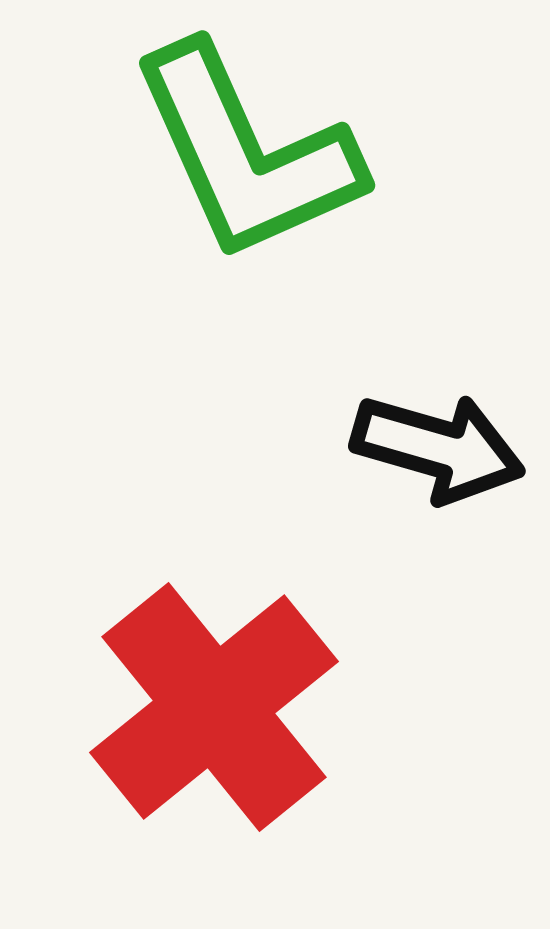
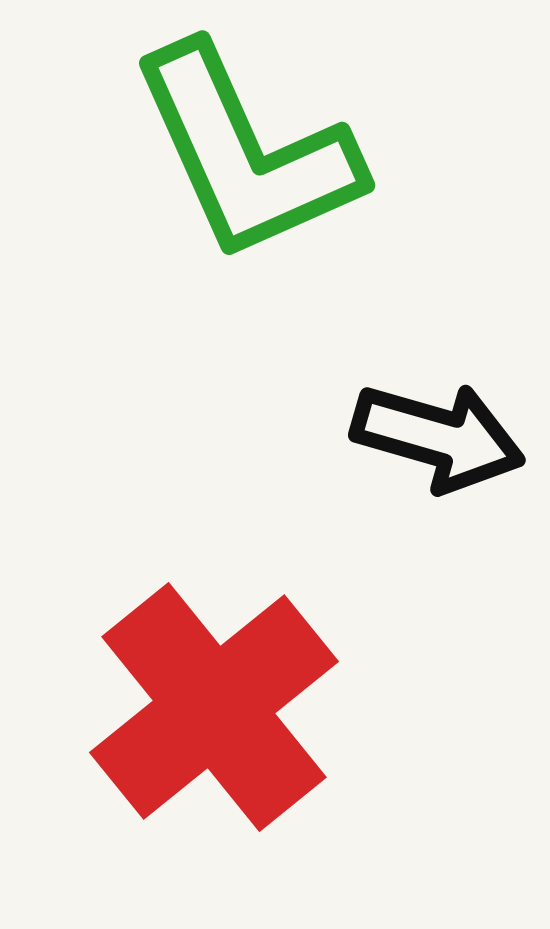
black arrow: moved 11 px up
